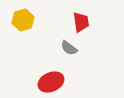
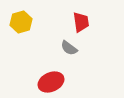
yellow hexagon: moved 2 px left, 2 px down
